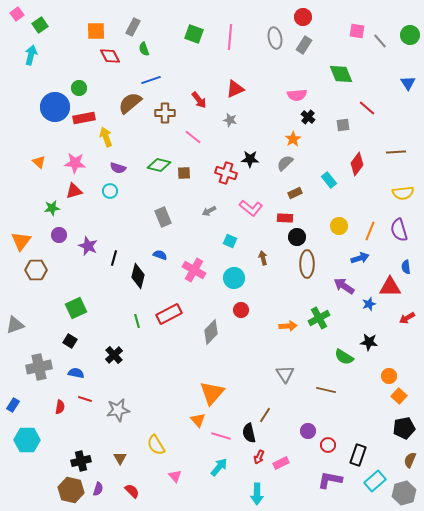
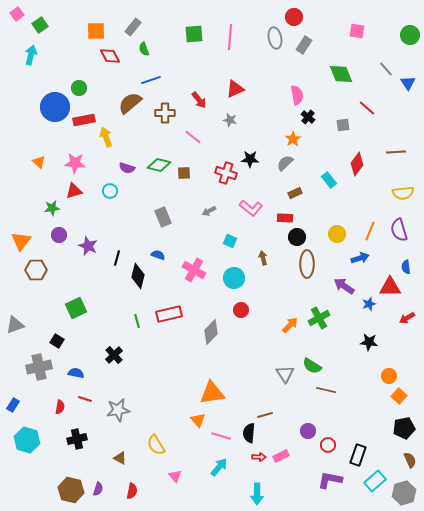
red circle at (303, 17): moved 9 px left
gray rectangle at (133, 27): rotated 12 degrees clockwise
green square at (194, 34): rotated 24 degrees counterclockwise
gray line at (380, 41): moved 6 px right, 28 px down
pink semicircle at (297, 95): rotated 96 degrees counterclockwise
red rectangle at (84, 118): moved 2 px down
purple semicircle at (118, 168): moved 9 px right
yellow circle at (339, 226): moved 2 px left, 8 px down
blue semicircle at (160, 255): moved 2 px left
black line at (114, 258): moved 3 px right
red rectangle at (169, 314): rotated 15 degrees clockwise
orange arrow at (288, 326): moved 2 px right, 1 px up; rotated 42 degrees counterclockwise
black square at (70, 341): moved 13 px left
green semicircle at (344, 357): moved 32 px left, 9 px down
orange triangle at (212, 393): rotated 40 degrees clockwise
brown line at (265, 415): rotated 42 degrees clockwise
black semicircle at (249, 433): rotated 18 degrees clockwise
cyan hexagon at (27, 440): rotated 15 degrees clockwise
red arrow at (259, 457): rotated 112 degrees counterclockwise
brown triangle at (120, 458): rotated 32 degrees counterclockwise
brown semicircle at (410, 460): rotated 133 degrees clockwise
black cross at (81, 461): moved 4 px left, 22 px up
pink rectangle at (281, 463): moved 7 px up
red semicircle at (132, 491): rotated 56 degrees clockwise
